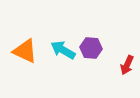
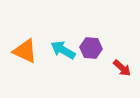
red arrow: moved 5 px left, 3 px down; rotated 72 degrees counterclockwise
